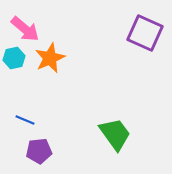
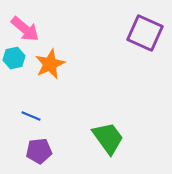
orange star: moved 6 px down
blue line: moved 6 px right, 4 px up
green trapezoid: moved 7 px left, 4 px down
